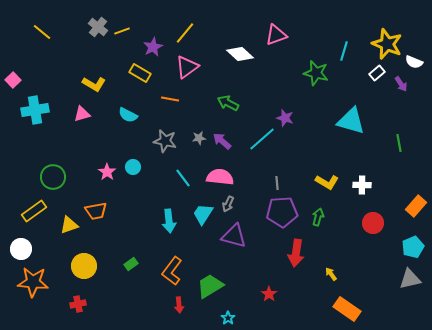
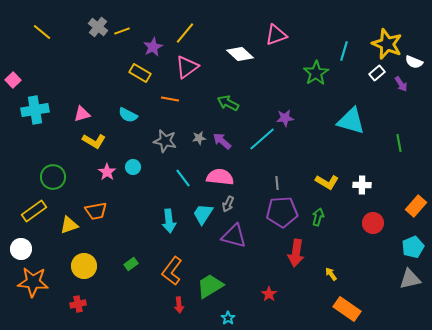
green star at (316, 73): rotated 25 degrees clockwise
yellow L-shape at (94, 84): moved 57 px down
purple star at (285, 118): rotated 24 degrees counterclockwise
